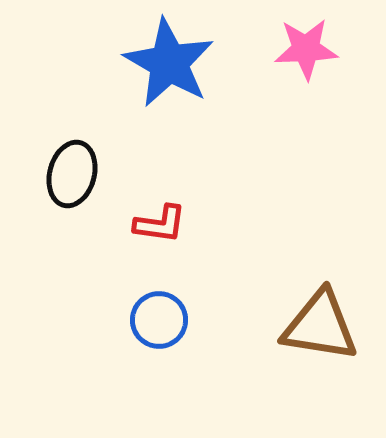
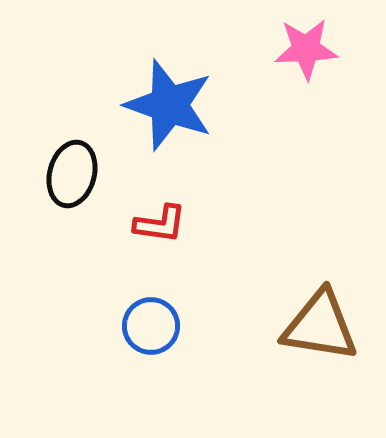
blue star: moved 42 px down; rotated 10 degrees counterclockwise
blue circle: moved 8 px left, 6 px down
